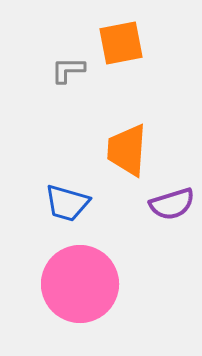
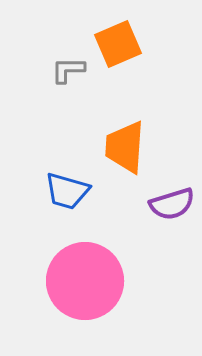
orange square: moved 3 px left, 1 px down; rotated 12 degrees counterclockwise
orange trapezoid: moved 2 px left, 3 px up
blue trapezoid: moved 12 px up
pink circle: moved 5 px right, 3 px up
